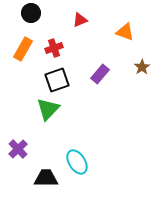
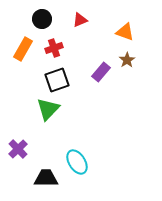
black circle: moved 11 px right, 6 px down
brown star: moved 15 px left, 7 px up
purple rectangle: moved 1 px right, 2 px up
